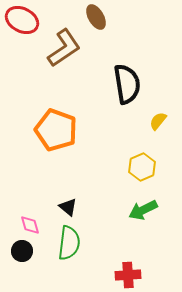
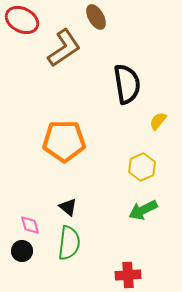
orange pentagon: moved 8 px right, 11 px down; rotated 21 degrees counterclockwise
